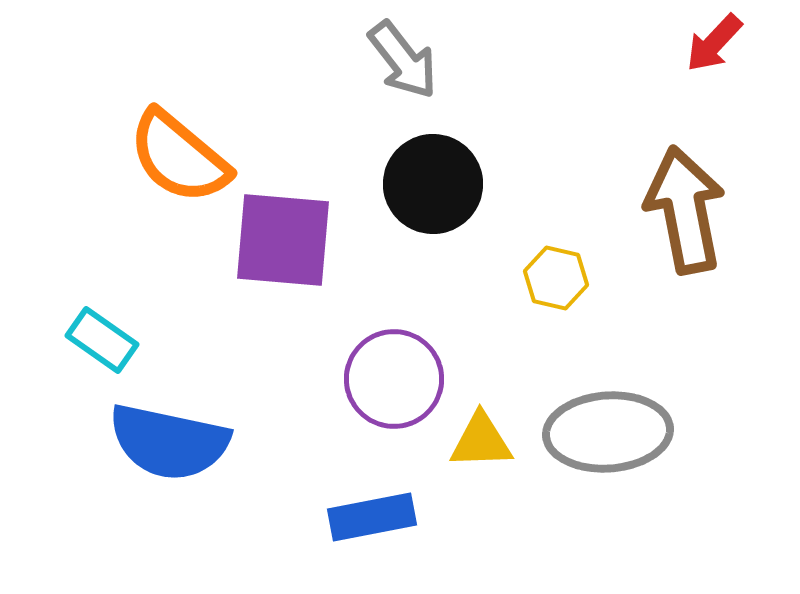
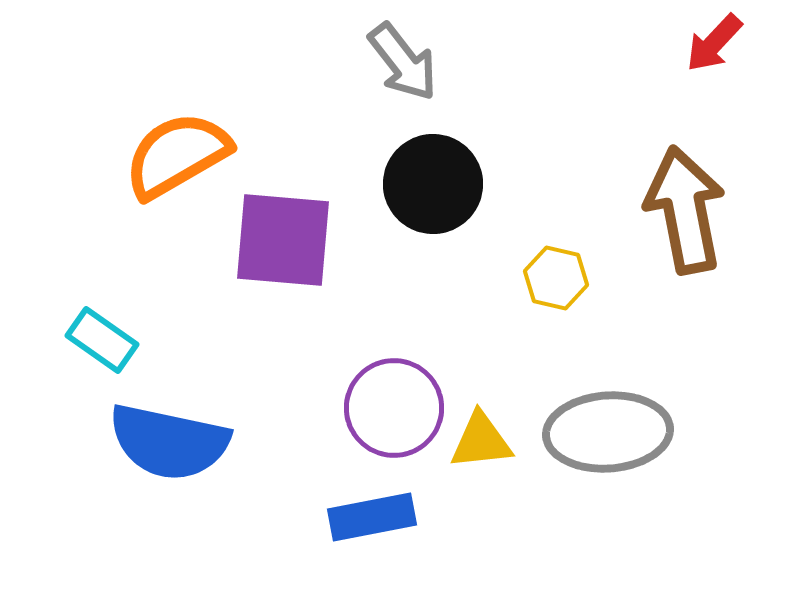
gray arrow: moved 2 px down
orange semicircle: moved 2 px left, 2 px up; rotated 110 degrees clockwise
purple circle: moved 29 px down
yellow triangle: rotated 4 degrees counterclockwise
